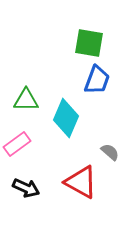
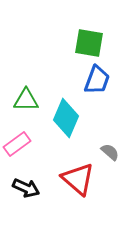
red triangle: moved 3 px left, 3 px up; rotated 12 degrees clockwise
